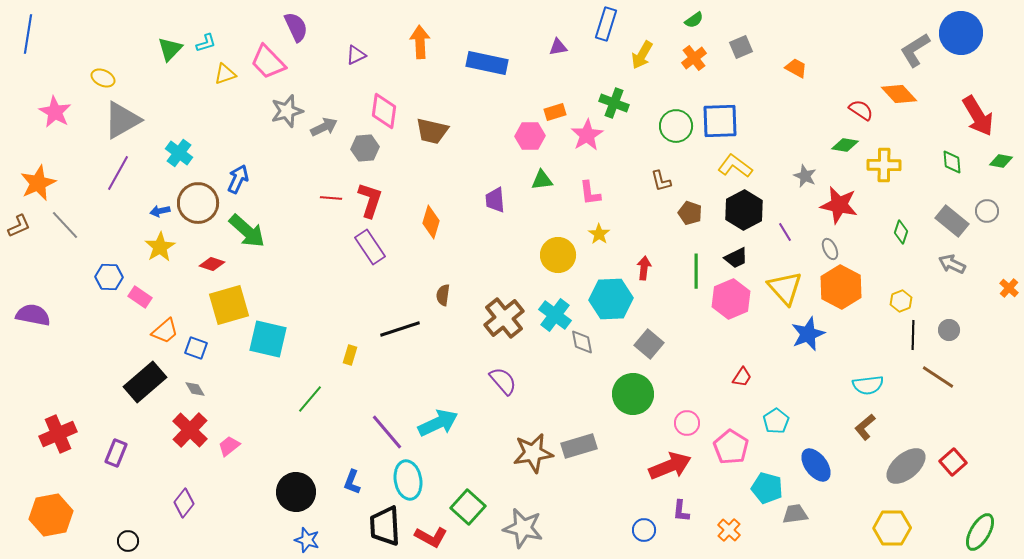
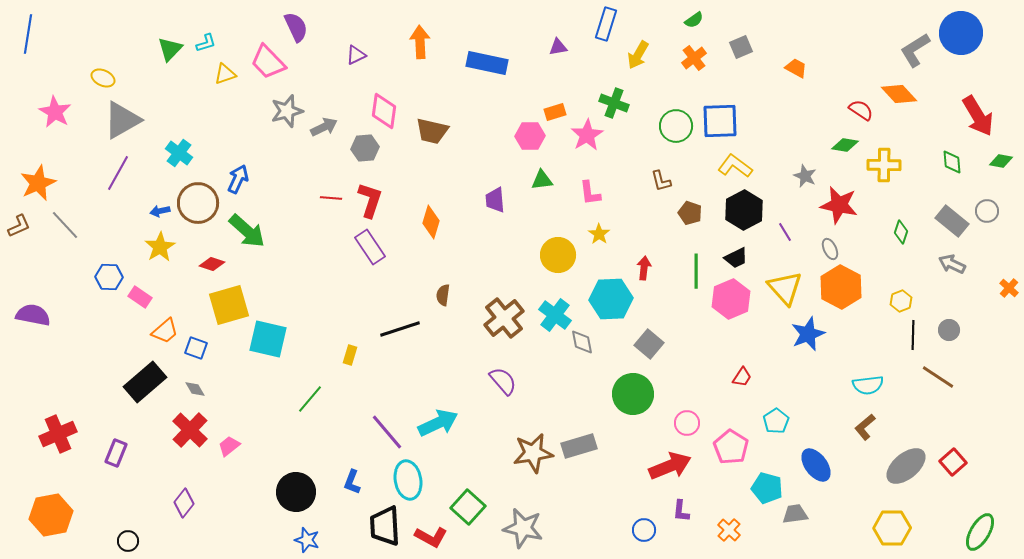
yellow arrow at (642, 55): moved 4 px left
